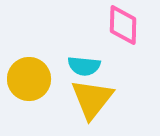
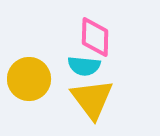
pink diamond: moved 28 px left, 12 px down
yellow triangle: rotated 15 degrees counterclockwise
